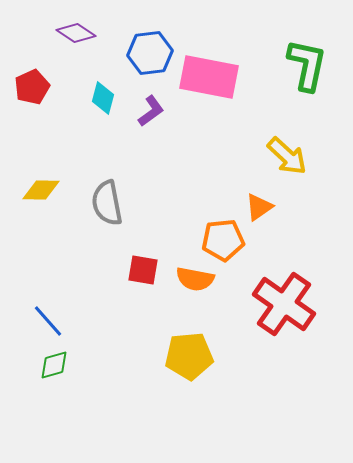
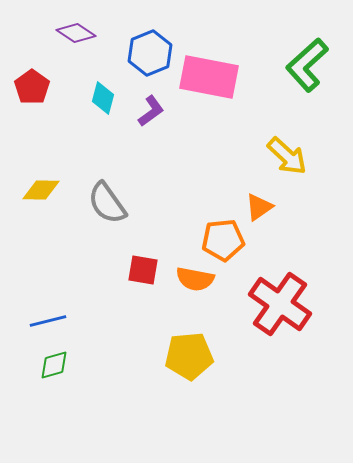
blue hexagon: rotated 15 degrees counterclockwise
green L-shape: rotated 144 degrees counterclockwise
red pentagon: rotated 12 degrees counterclockwise
gray semicircle: rotated 24 degrees counterclockwise
red cross: moved 4 px left
blue line: rotated 63 degrees counterclockwise
